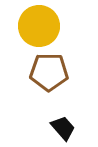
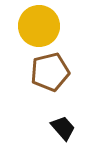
brown pentagon: moved 1 px right; rotated 15 degrees counterclockwise
